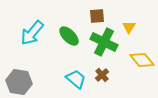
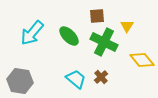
yellow triangle: moved 2 px left, 1 px up
brown cross: moved 1 px left, 2 px down
gray hexagon: moved 1 px right, 1 px up
